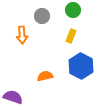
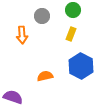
yellow rectangle: moved 2 px up
